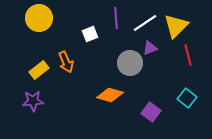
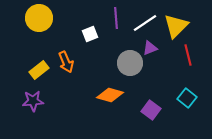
purple square: moved 2 px up
